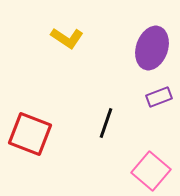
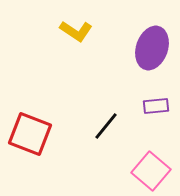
yellow L-shape: moved 9 px right, 7 px up
purple rectangle: moved 3 px left, 9 px down; rotated 15 degrees clockwise
black line: moved 3 px down; rotated 20 degrees clockwise
